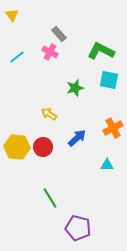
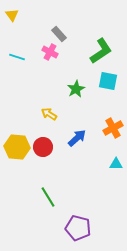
green L-shape: rotated 120 degrees clockwise
cyan line: rotated 56 degrees clockwise
cyan square: moved 1 px left, 1 px down
green star: moved 1 px right, 1 px down; rotated 12 degrees counterclockwise
cyan triangle: moved 9 px right, 1 px up
green line: moved 2 px left, 1 px up
